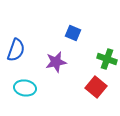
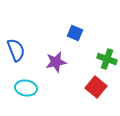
blue square: moved 2 px right
blue semicircle: rotated 40 degrees counterclockwise
cyan ellipse: moved 1 px right
